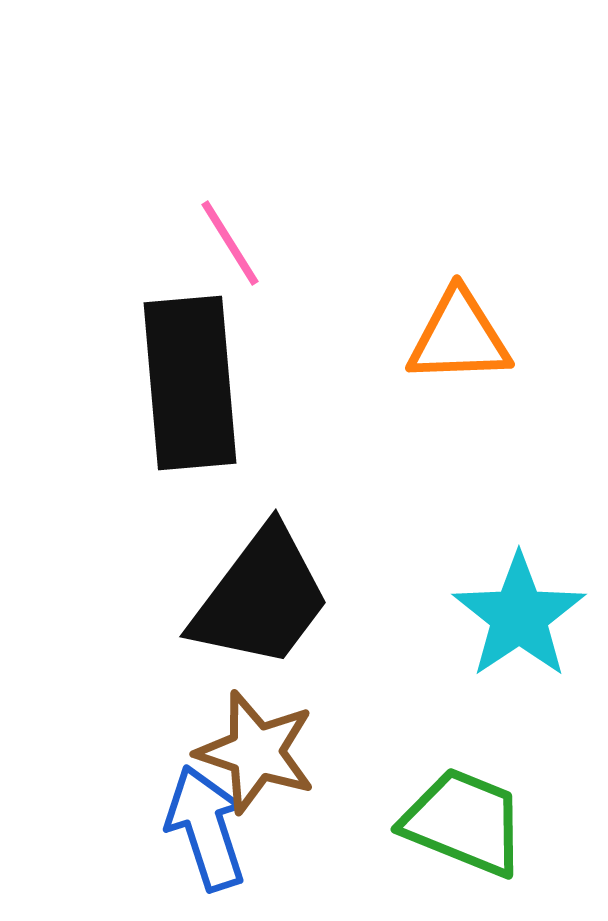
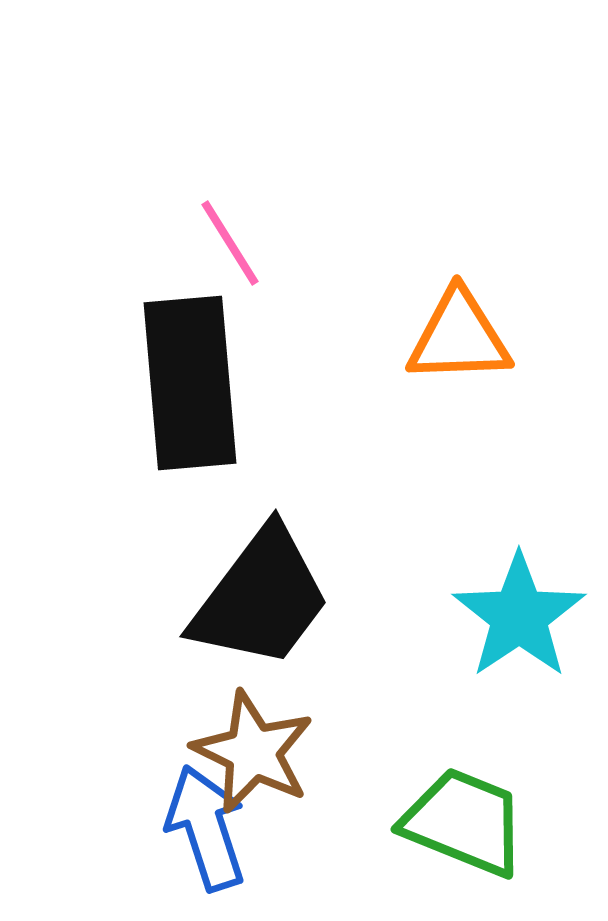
brown star: moved 3 px left; rotated 8 degrees clockwise
